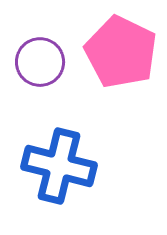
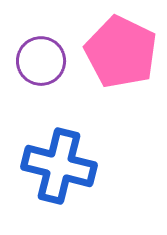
purple circle: moved 1 px right, 1 px up
